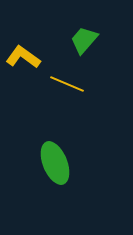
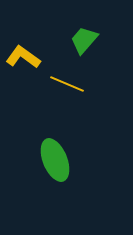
green ellipse: moved 3 px up
